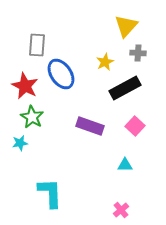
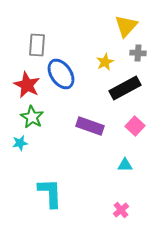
red star: moved 2 px right, 1 px up
